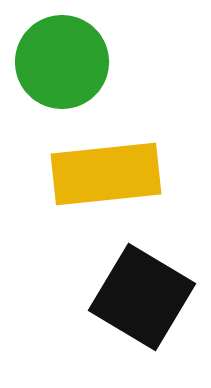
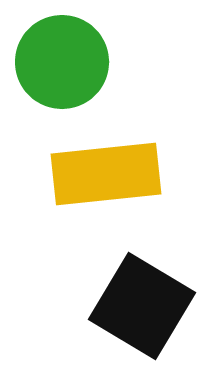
black square: moved 9 px down
